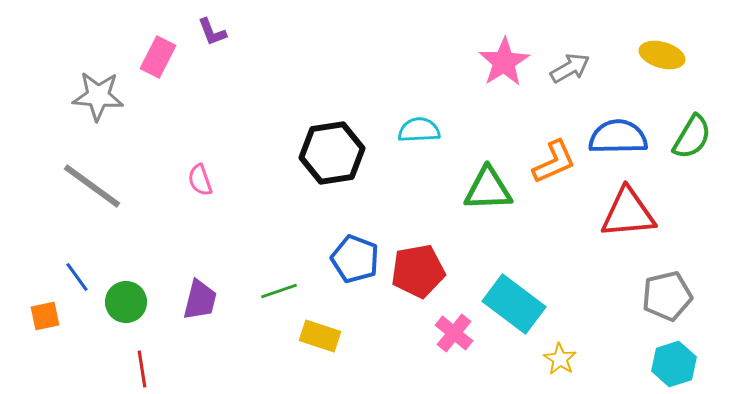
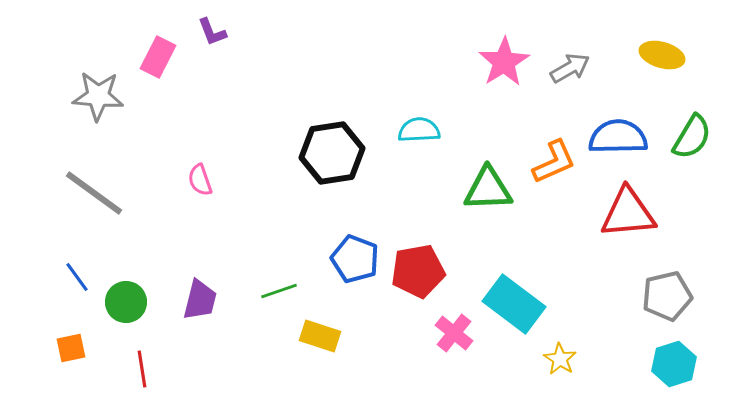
gray line: moved 2 px right, 7 px down
orange square: moved 26 px right, 32 px down
